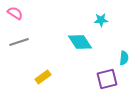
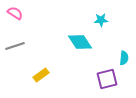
gray line: moved 4 px left, 4 px down
yellow rectangle: moved 2 px left, 2 px up
